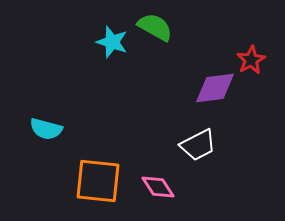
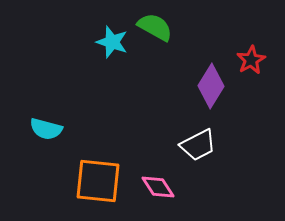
purple diamond: moved 4 px left, 2 px up; rotated 51 degrees counterclockwise
